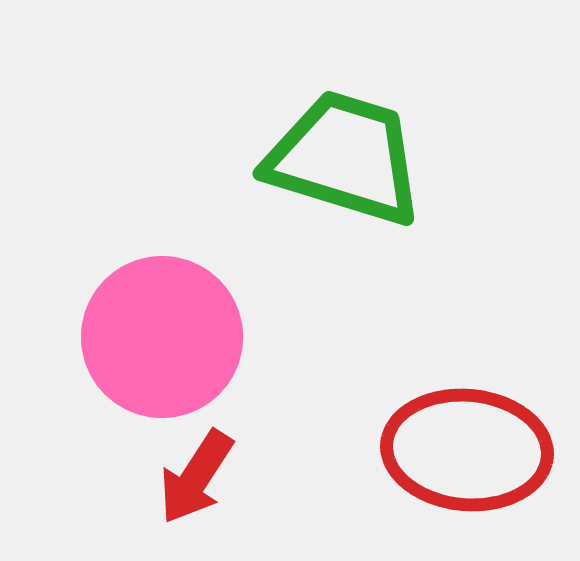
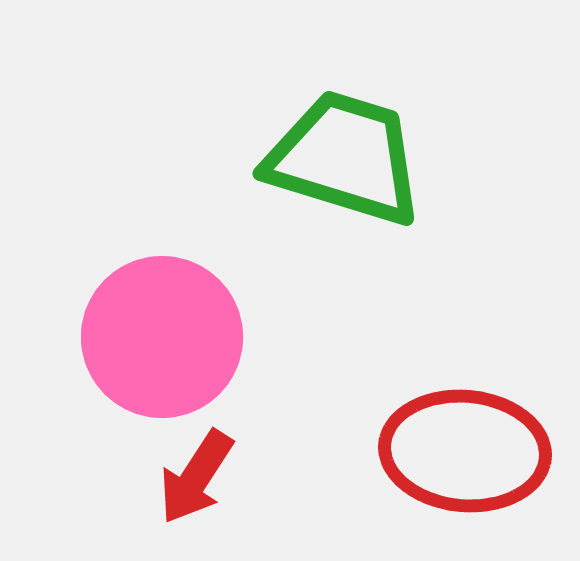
red ellipse: moved 2 px left, 1 px down
